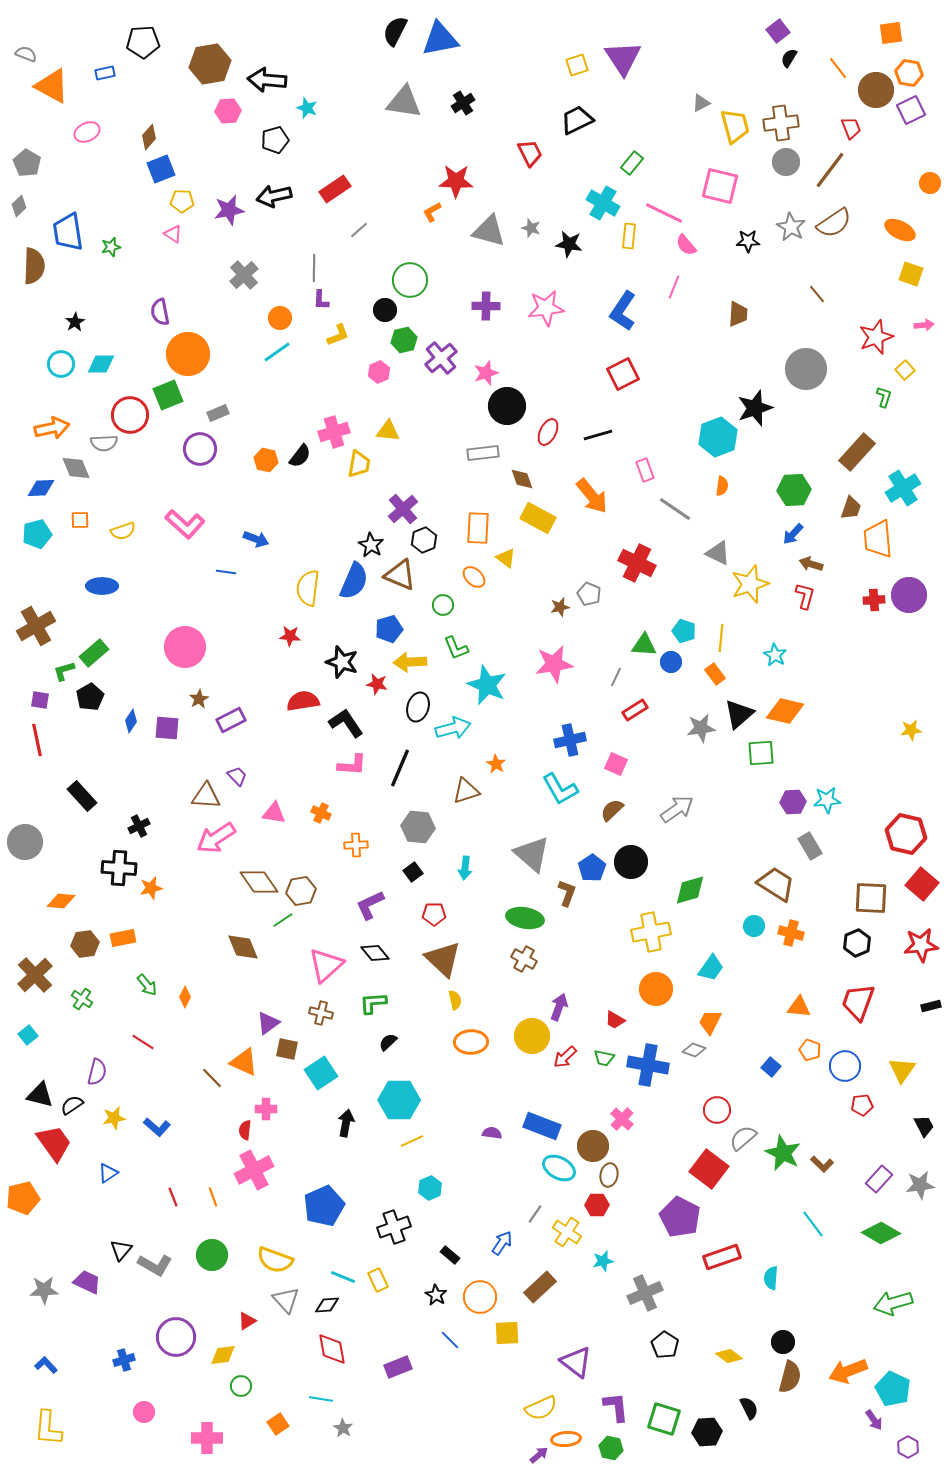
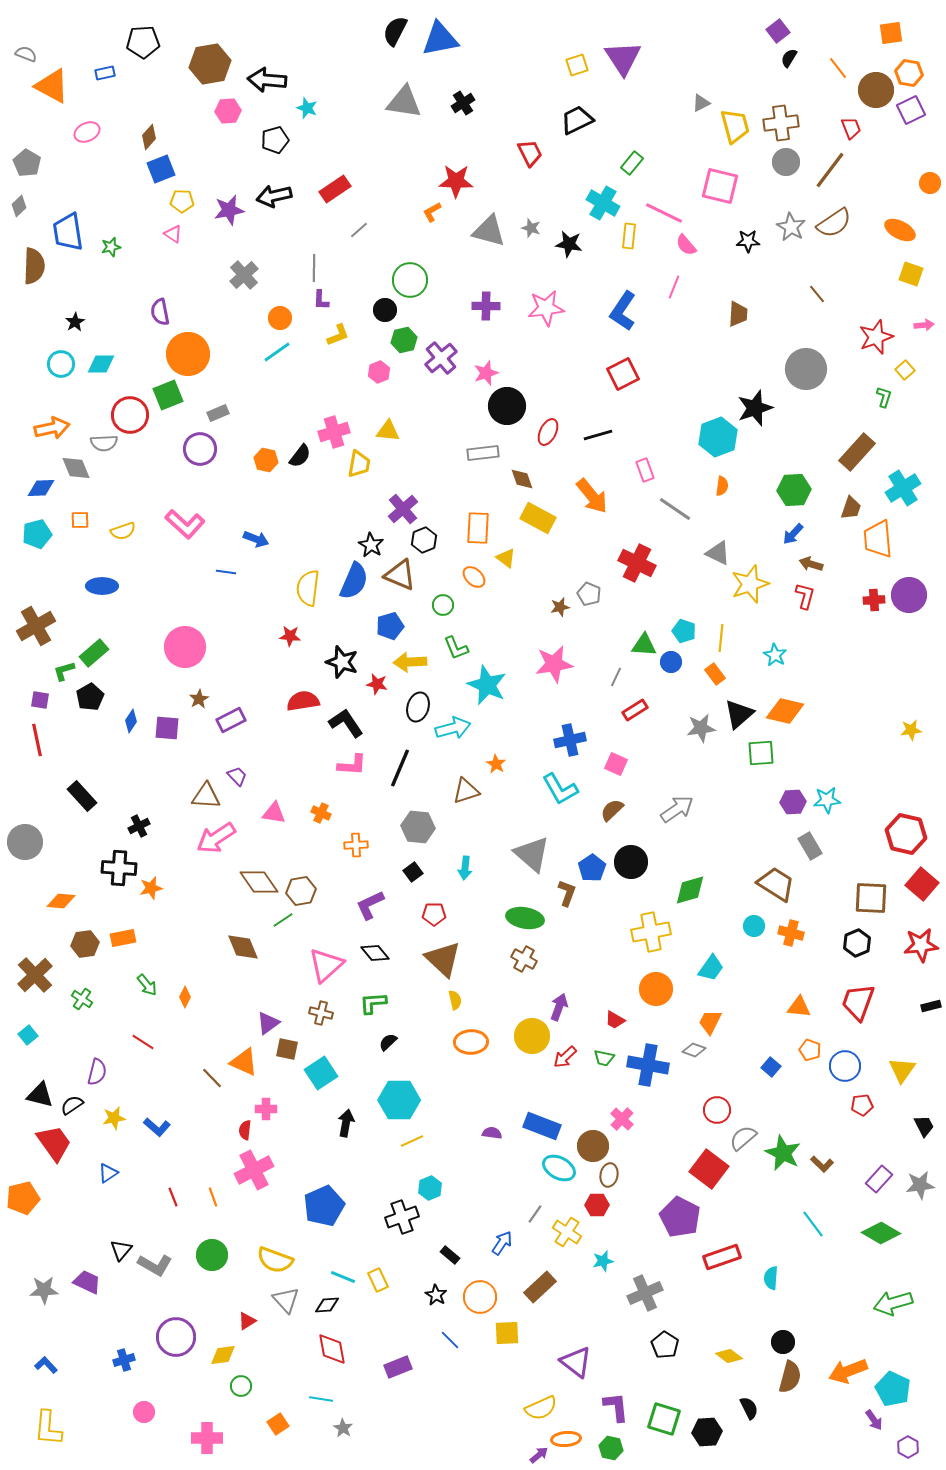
blue pentagon at (389, 629): moved 1 px right, 3 px up
black cross at (394, 1227): moved 8 px right, 10 px up
